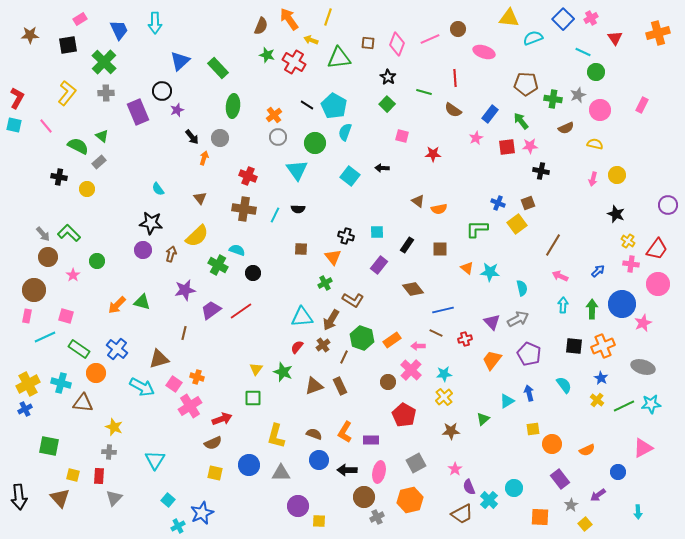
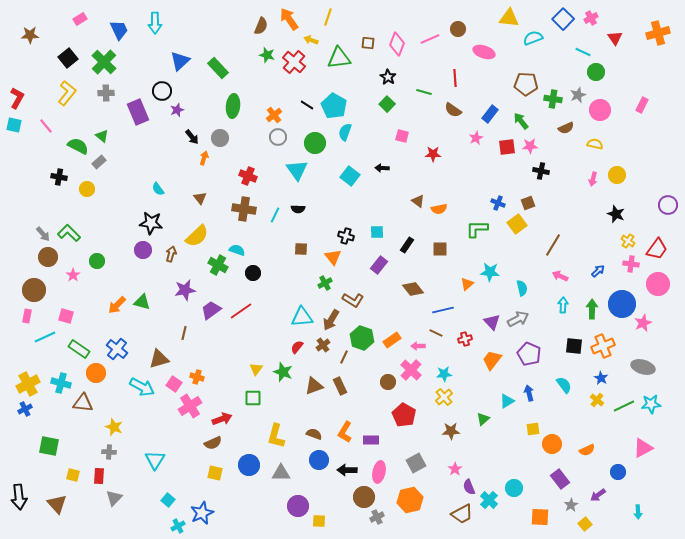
black square at (68, 45): moved 13 px down; rotated 30 degrees counterclockwise
red cross at (294, 62): rotated 10 degrees clockwise
orange triangle at (467, 268): moved 16 px down; rotated 40 degrees clockwise
brown triangle at (60, 498): moved 3 px left, 6 px down
